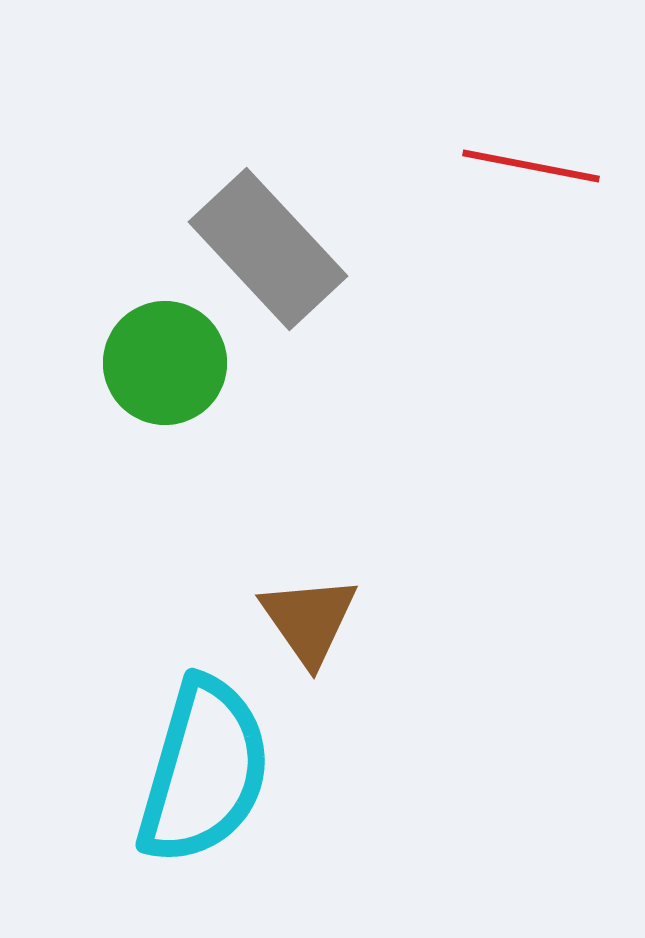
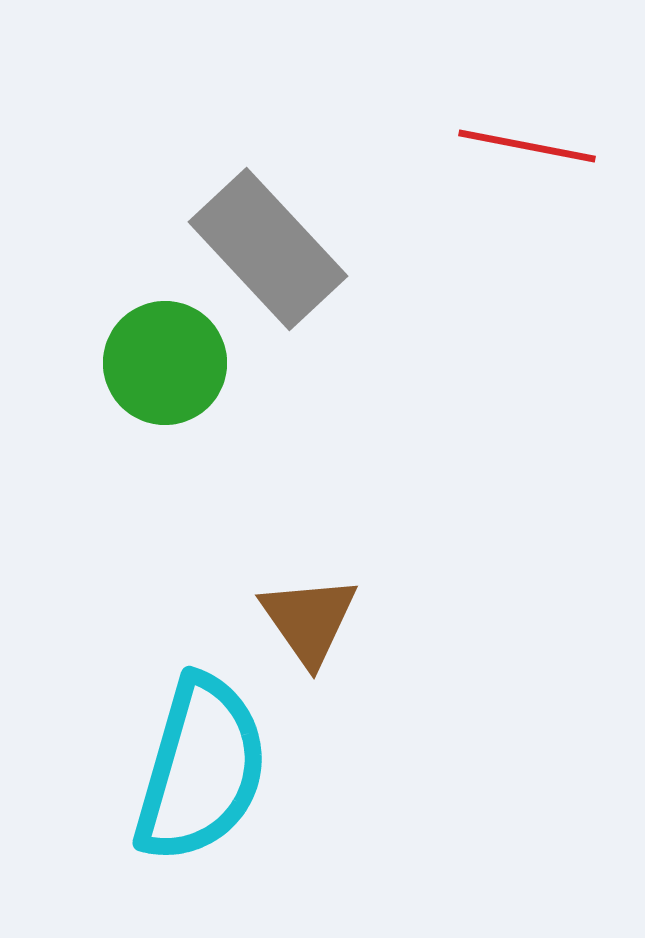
red line: moved 4 px left, 20 px up
cyan semicircle: moved 3 px left, 2 px up
